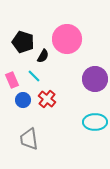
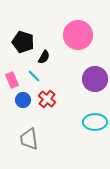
pink circle: moved 11 px right, 4 px up
black semicircle: moved 1 px right, 1 px down
